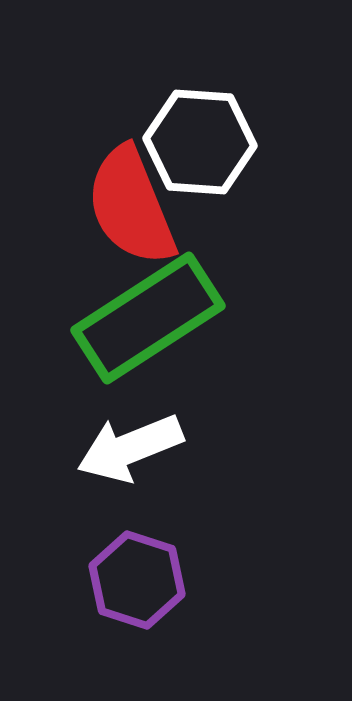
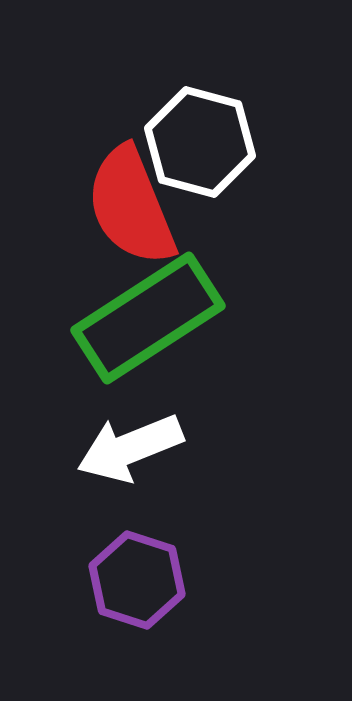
white hexagon: rotated 11 degrees clockwise
